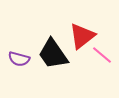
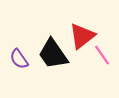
pink line: rotated 15 degrees clockwise
purple semicircle: rotated 40 degrees clockwise
